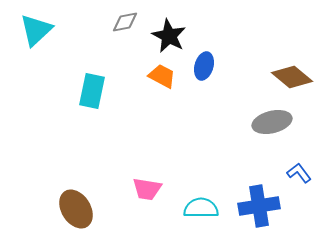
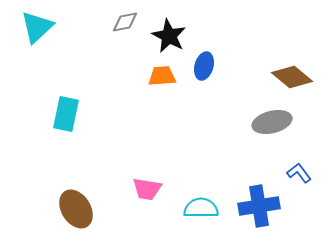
cyan triangle: moved 1 px right, 3 px up
orange trapezoid: rotated 32 degrees counterclockwise
cyan rectangle: moved 26 px left, 23 px down
